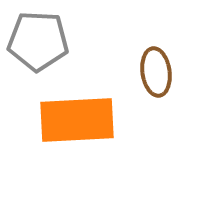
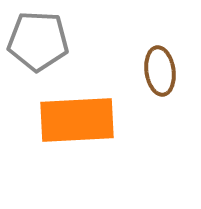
brown ellipse: moved 4 px right, 1 px up
